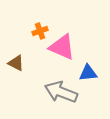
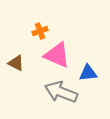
pink triangle: moved 5 px left, 8 px down
